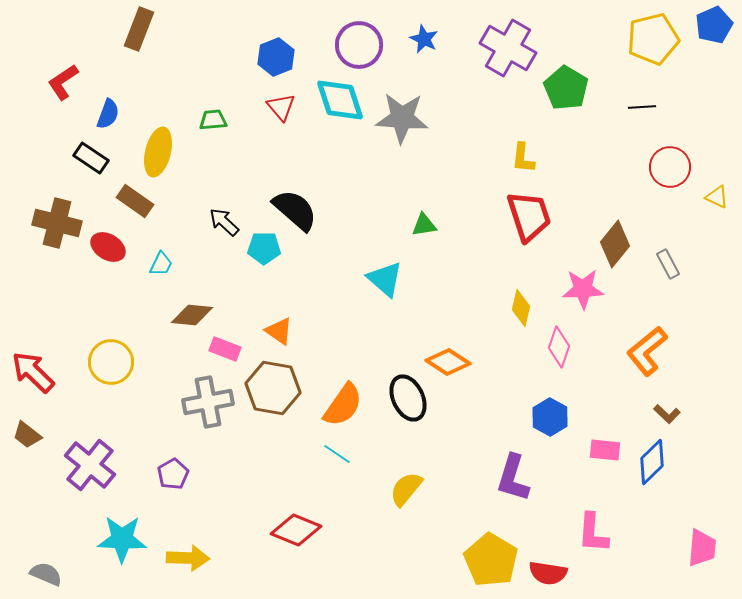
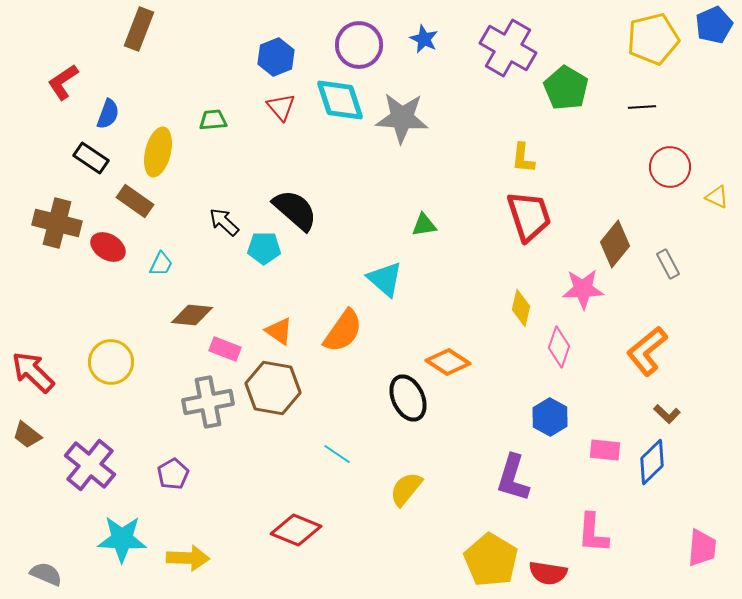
orange semicircle at (343, 405): moved 74 px up
